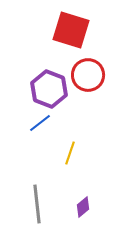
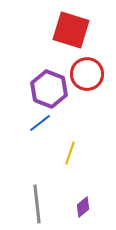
red circle: moved 1 px left, 1 px up
